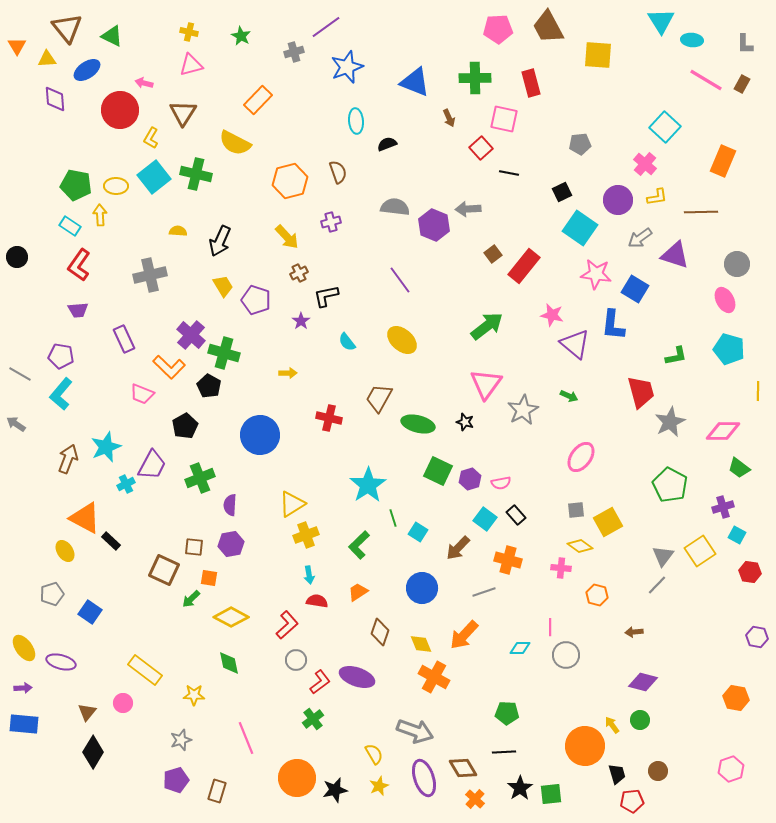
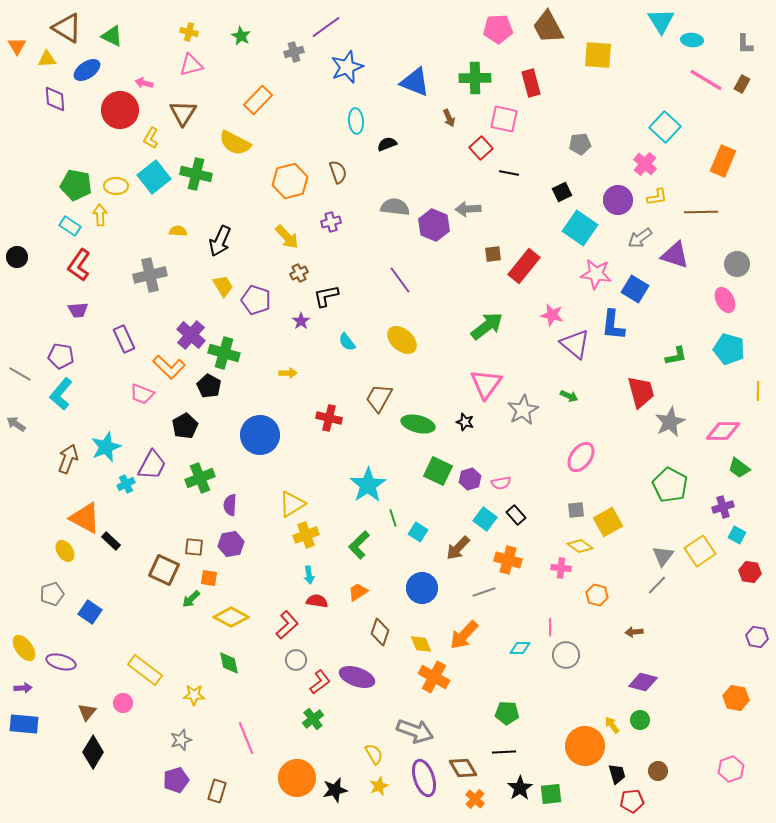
brown triangle at (67, 28): rotated 20 degrees counterclockwise
brown square at (493, 254): rotated 30 degrees clockwise
